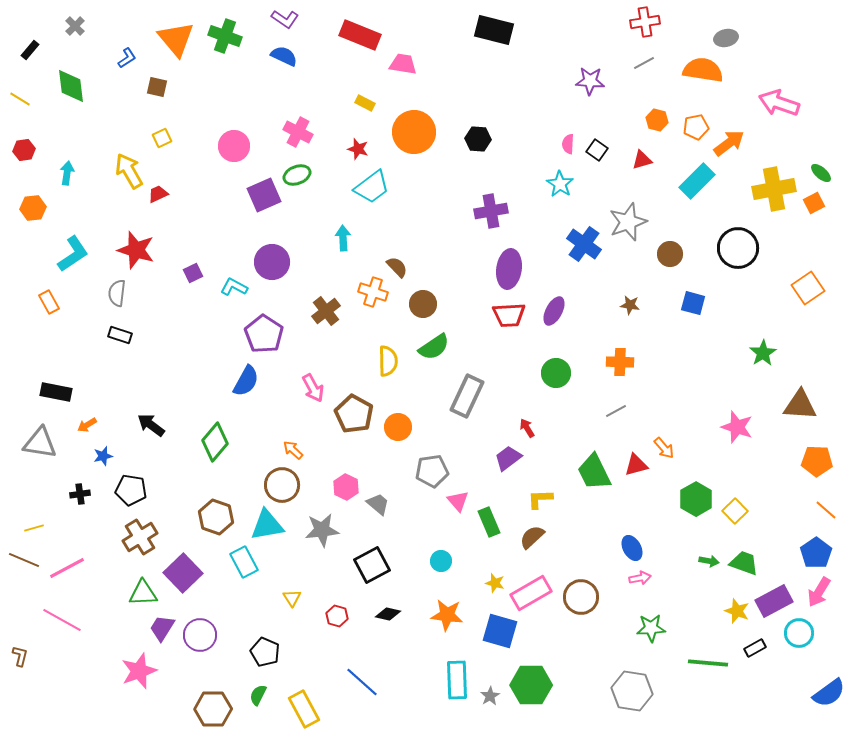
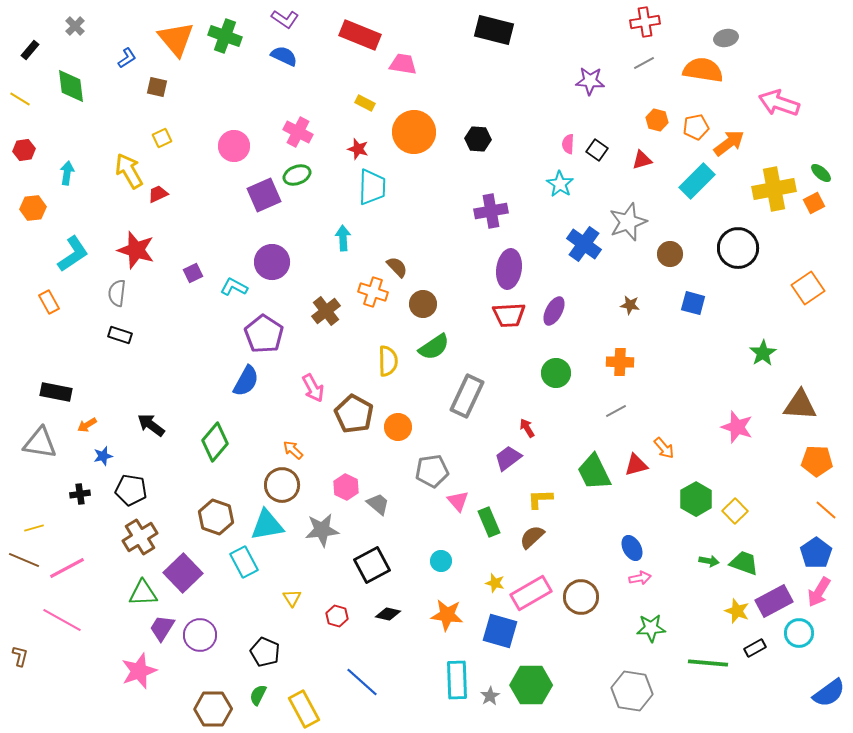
cyan trapezoid at (372, 187): rotated 51 degrees counterclockwise
